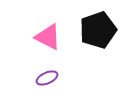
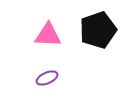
pink triangle: moved 2 px up; rotated 24 degrees counterclockwise
